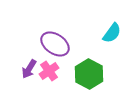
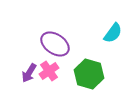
cyan semicircle: moved 1 px right
purple arrow: moved 4 px down
green hexagon: rotated 12 degrees counterclockwise
